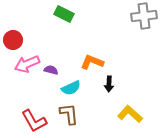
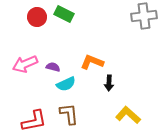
red circle: moved 24 px right, 23 px up
pink arrow: moved 2 px left
purple semicircle: moved 2 px right, 3 px up
black arrow: moved 1 px up
cyan semicircle: moved 5 px left, 4 px up
yellow L-shape: moved 2 px left, 1 px down
red L-shape: rotated 72 degrees counterclockwise
